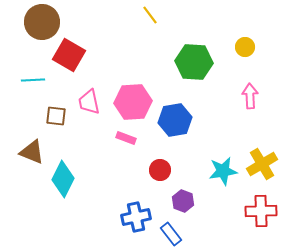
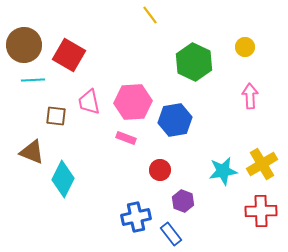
brown circle: moved 18 px left, 23 px down
green hexagon: rotated 21 degrees clockwise
